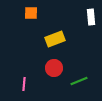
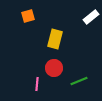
orange square: moved 3 px left, 3 px down; rotated 16 degrees counterclockwise
white rectangle: rotated 56 degrees clockwise
yellow rectangle: rotated 54 degrees counterclockwise
pink line: moved 13 px right
